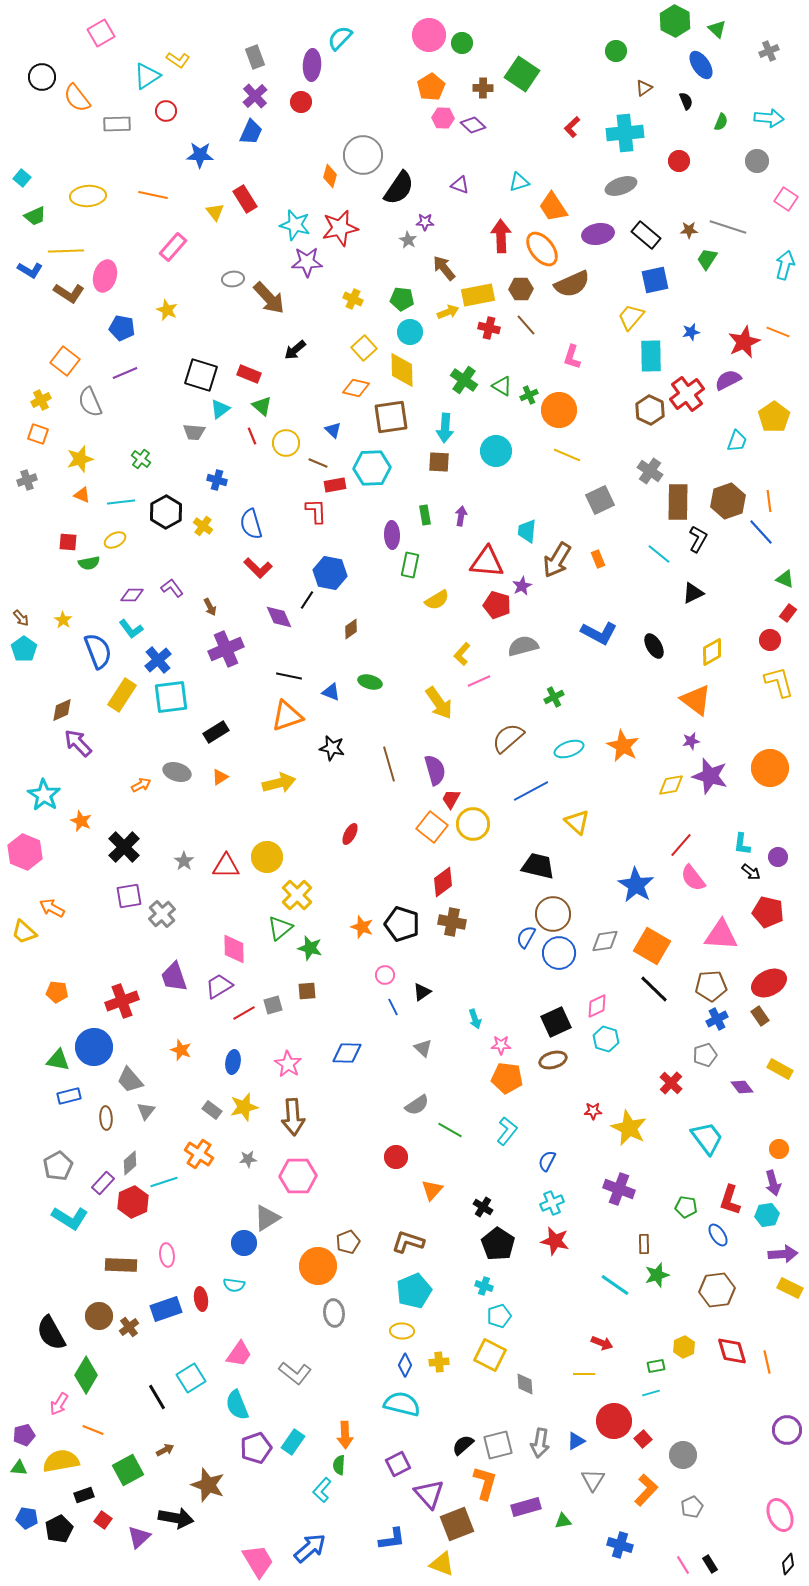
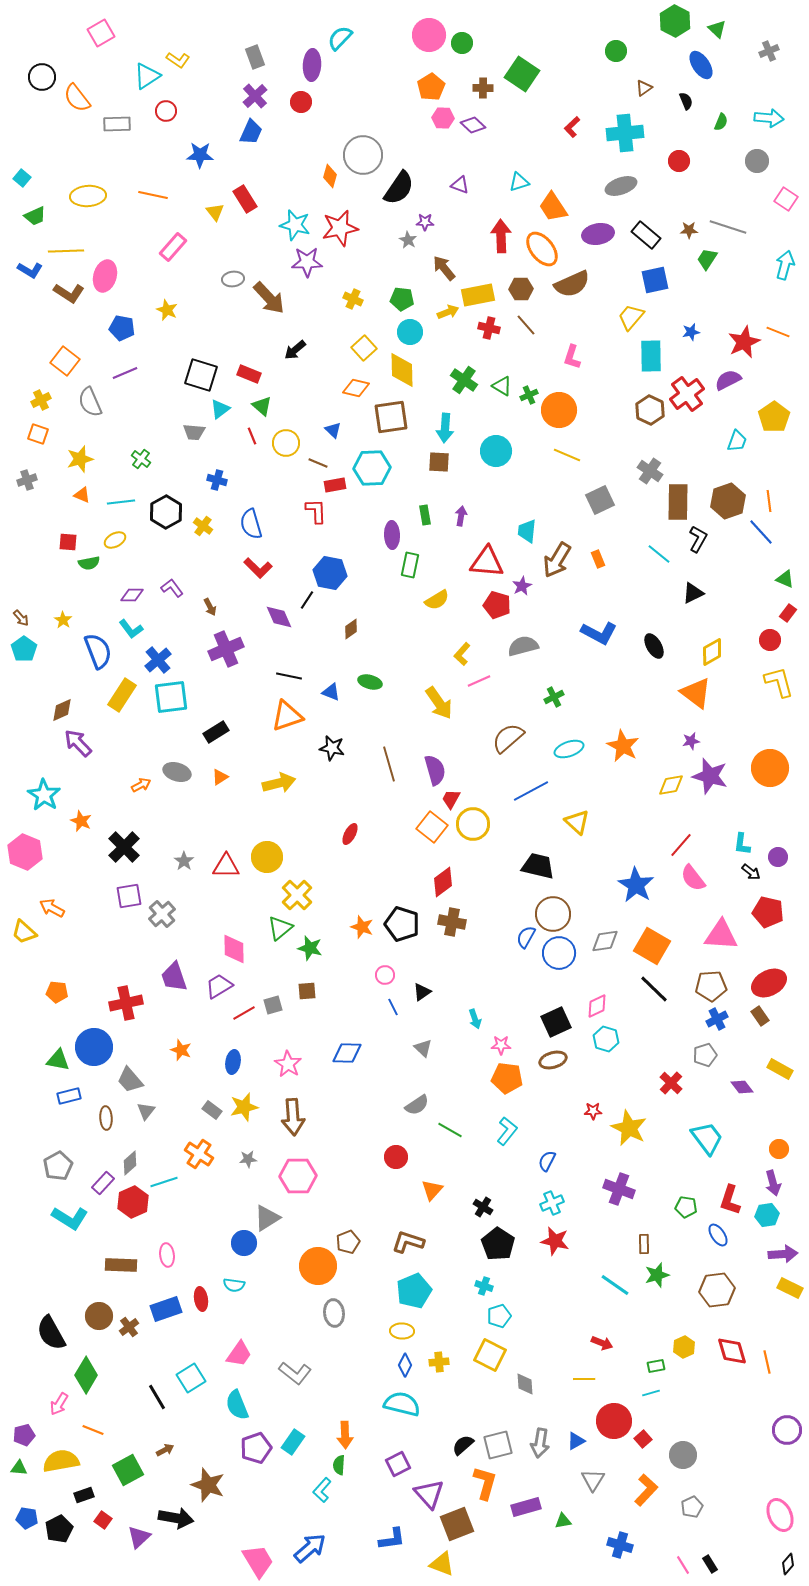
orange triangle at (696, 700): moved 7 px up
red cross at (122, 1001): moved 4 px right, 2 px down; rotated 8 degrees clockwise
yellow line at (584, 1374): moved 5 px down
